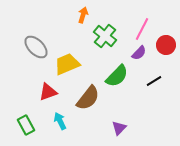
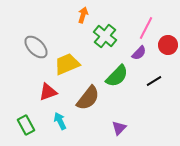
pink line: moved 4 px right, 1 px up
red circle: moved 2 px right
